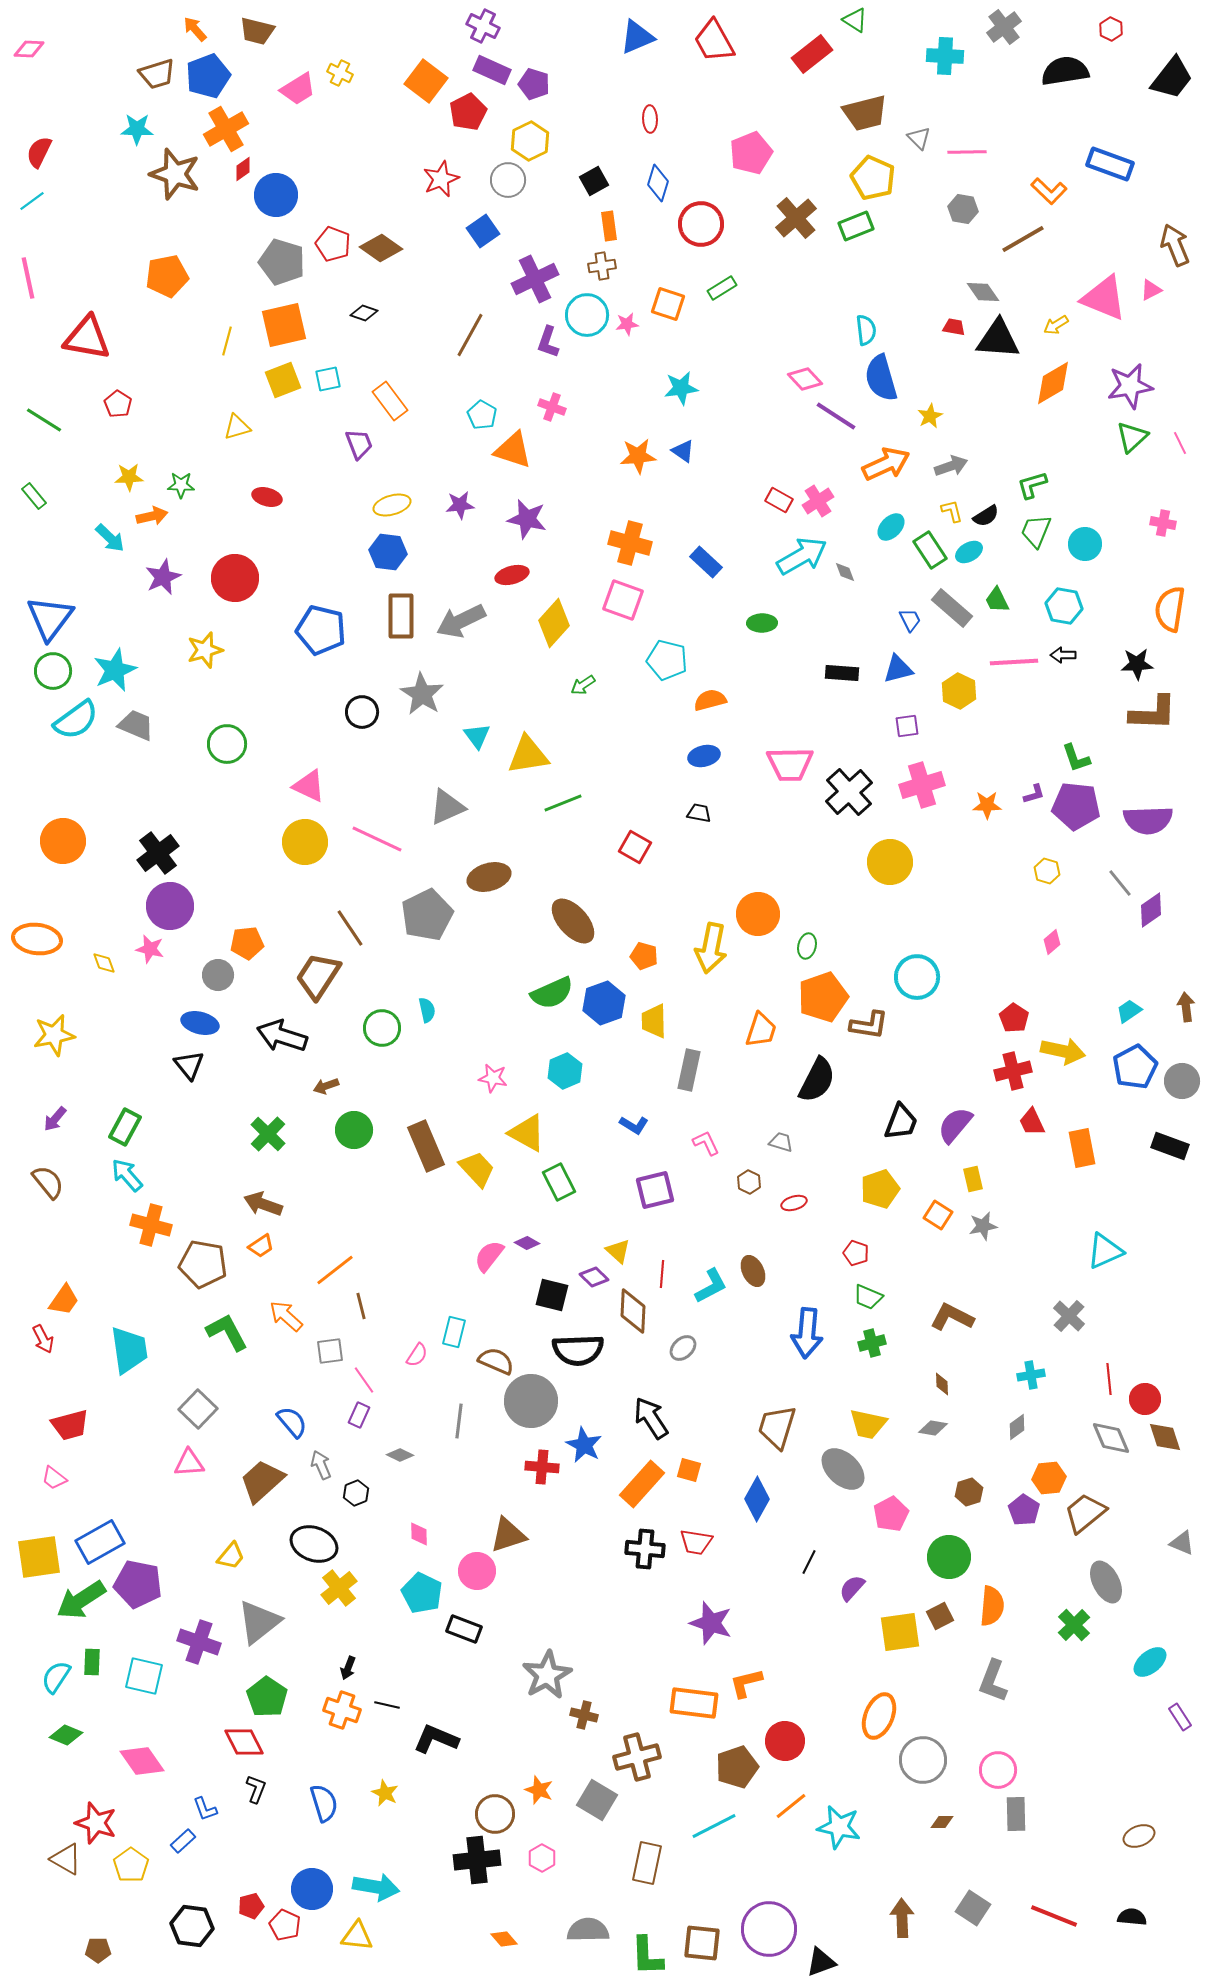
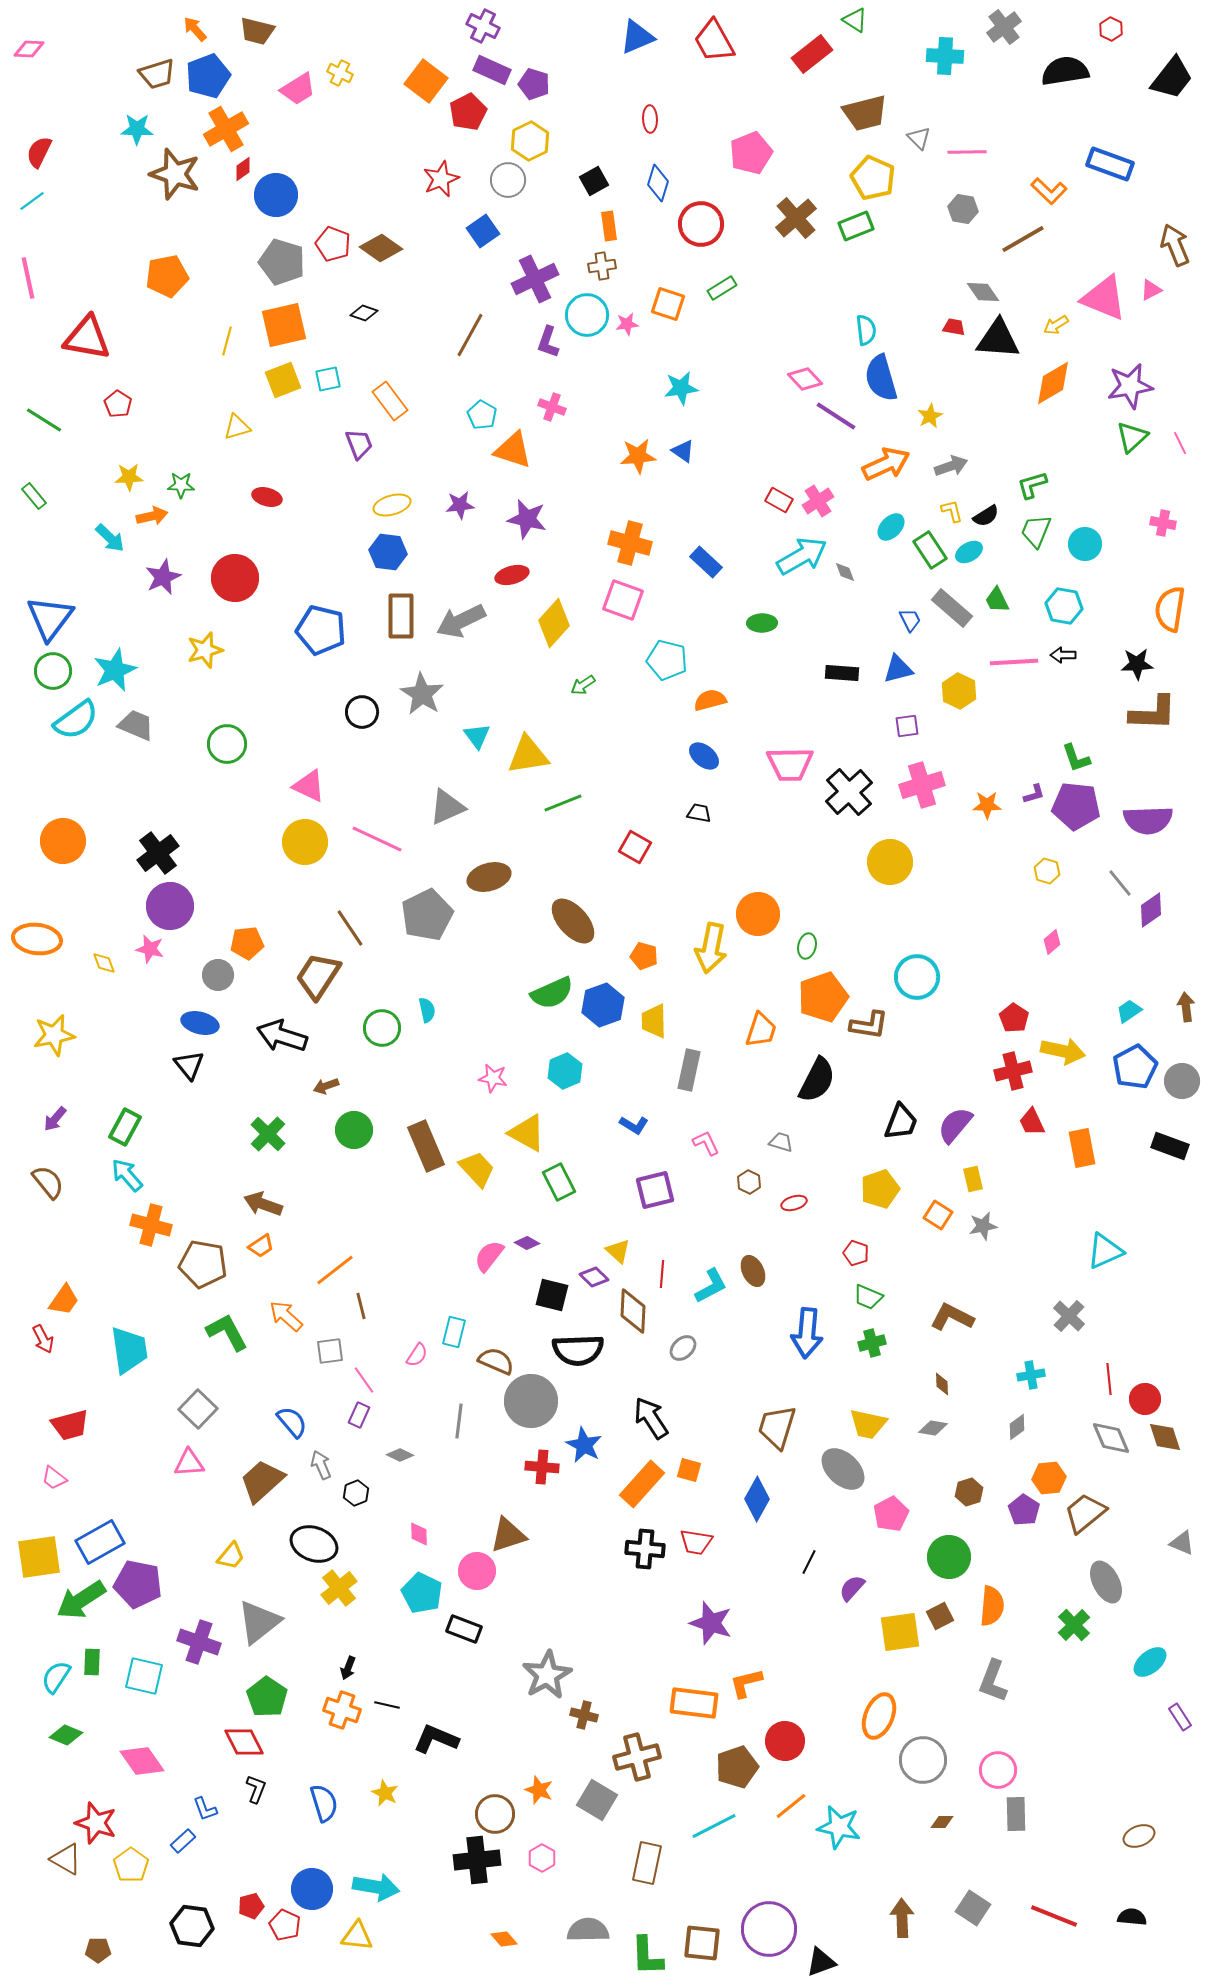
blue ellipse at (704, 756): rotated 52 degrees clockwise
blue hexagon at (604, 1003): moved 1 px left, 2 px down
